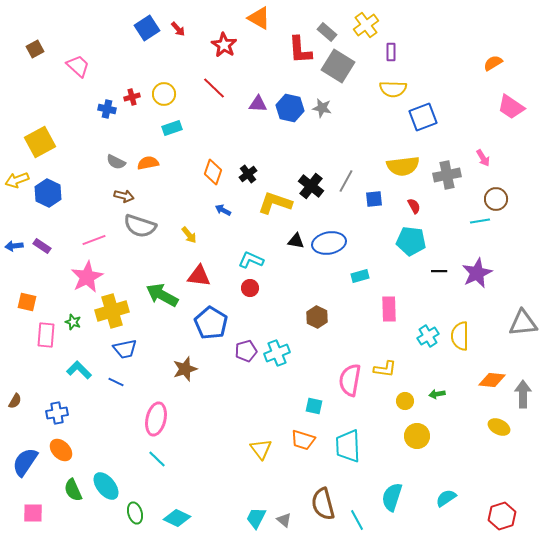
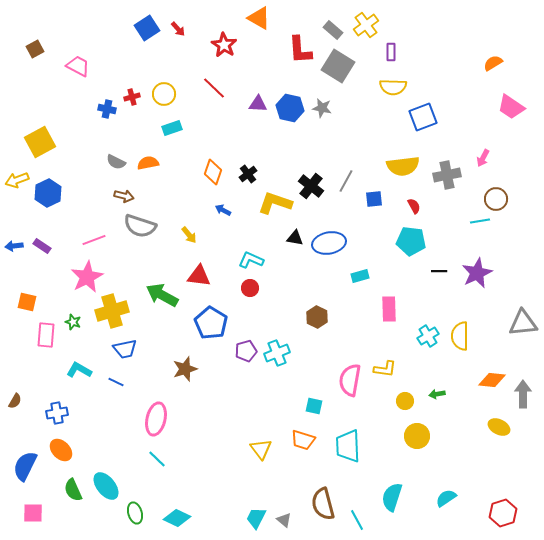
gray rectangle at (327, 32): moved 6 px right, 2 px up
pink trapezoid at (78, 66): rotated 15 degrees counterclockwise
yellow semicircle at (393, 89): moved 2 px up
pink arrow at (483, 158): rotated 60 degrees clockwise
blue hexagon at (48, 193): rotated 8 degrees clockwise
black triangle at (296, 241): moved 1 px left, 3 px up
cyan L-shape at (79, 370): rotated 15 degrees counterclockwise
blue semicircle at (25, 462): moved 4 px down; rotated 8 degrees counterclockwise
red hexagon at (502, 516): moved 1 px right, 3 px up
